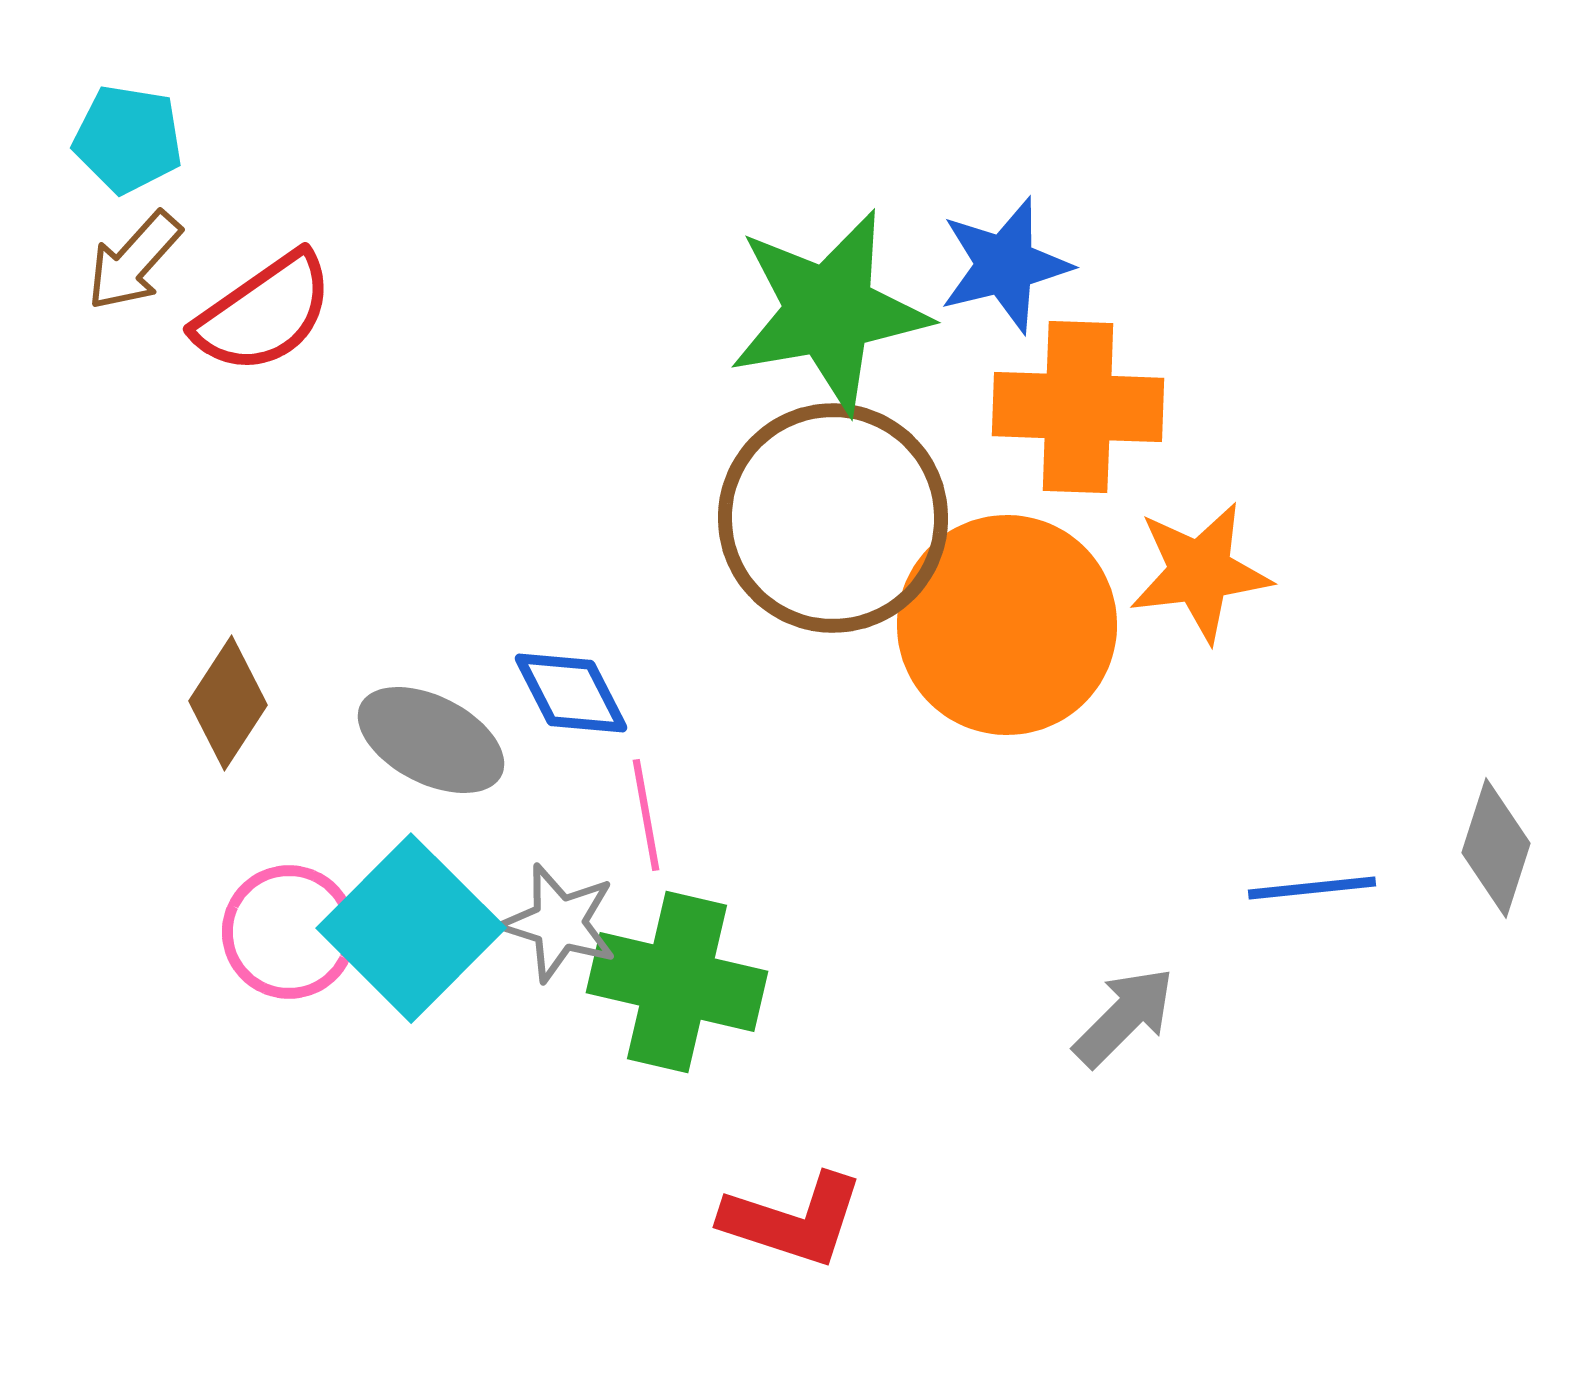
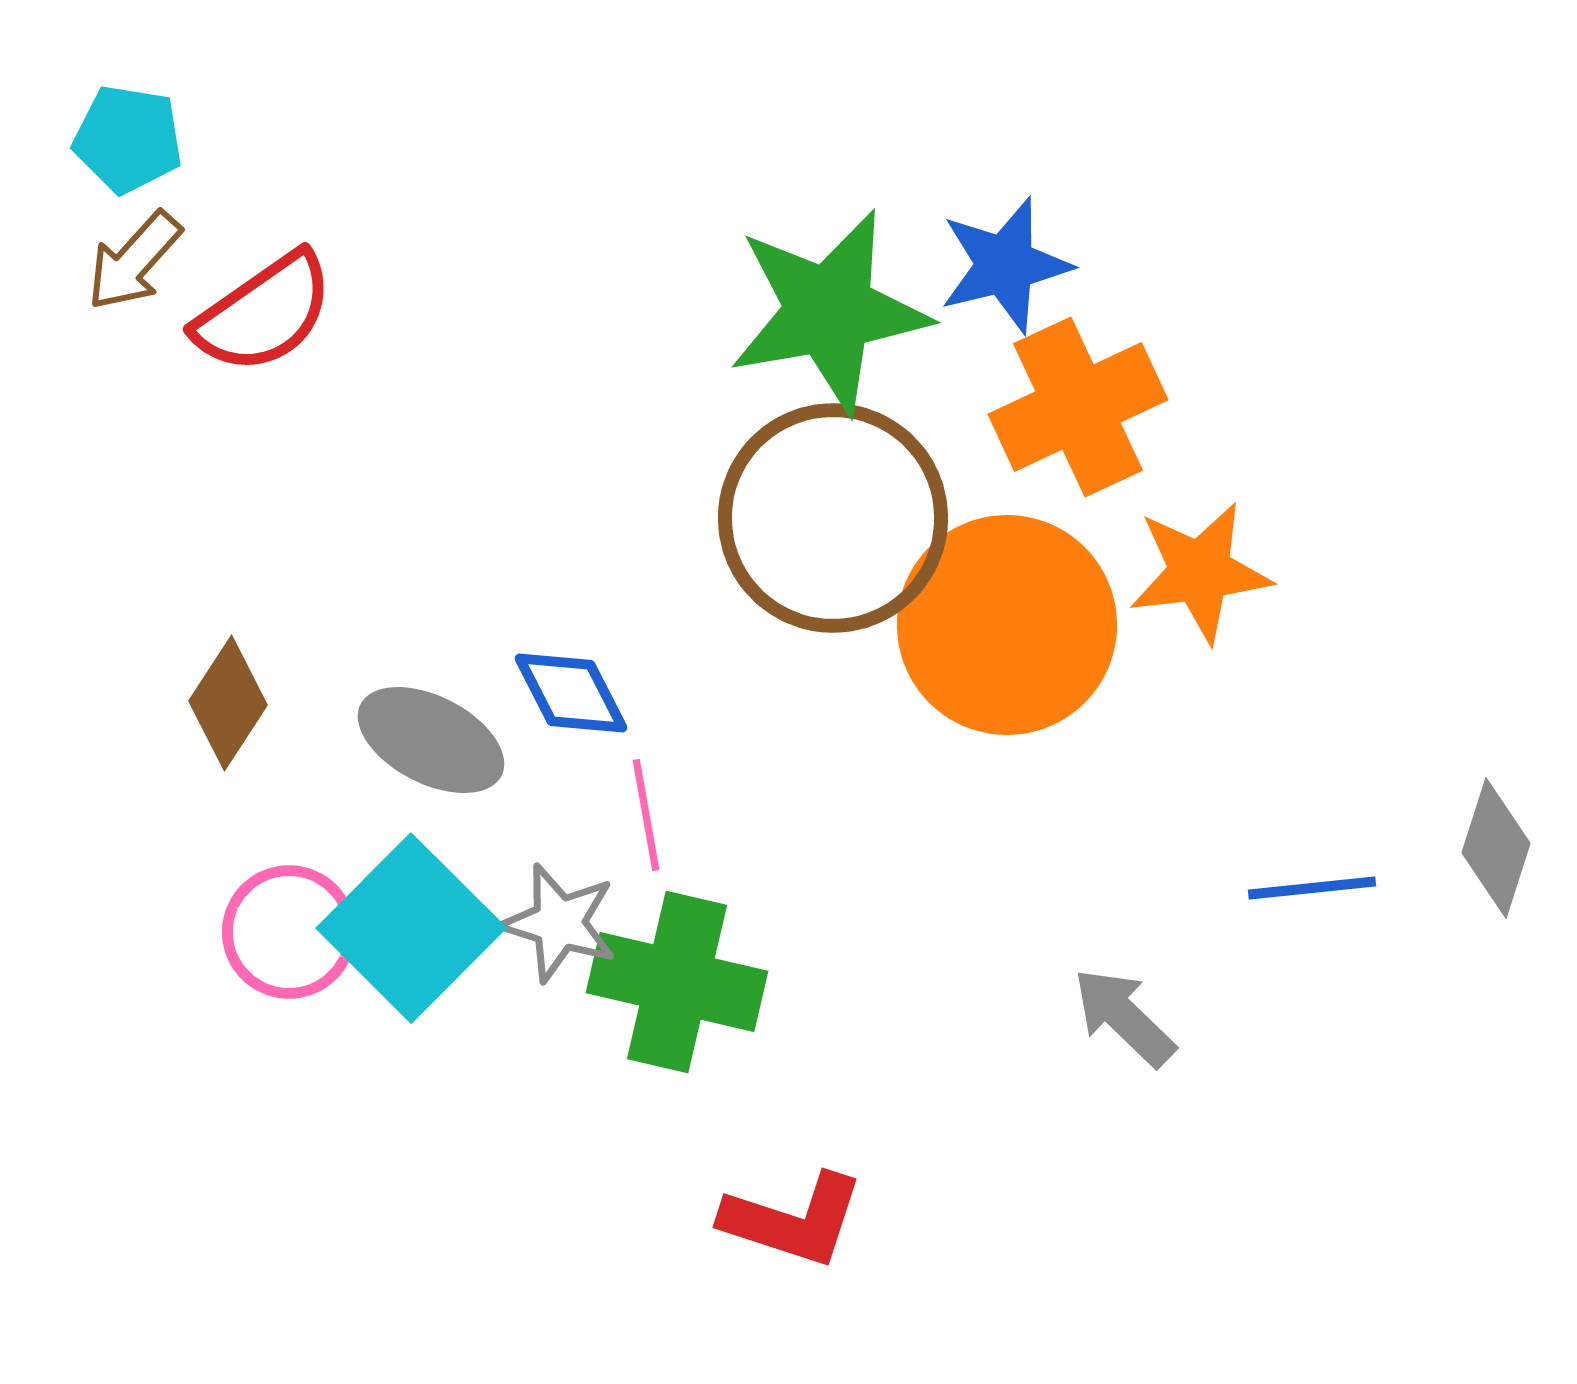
orange cross: rotated 27 degrees counterclockwise
gray arrow: rotated 91 degrees counterclockwise
